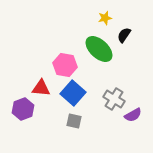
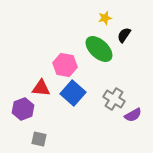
gray square: moved 35 px left, 18 px down
